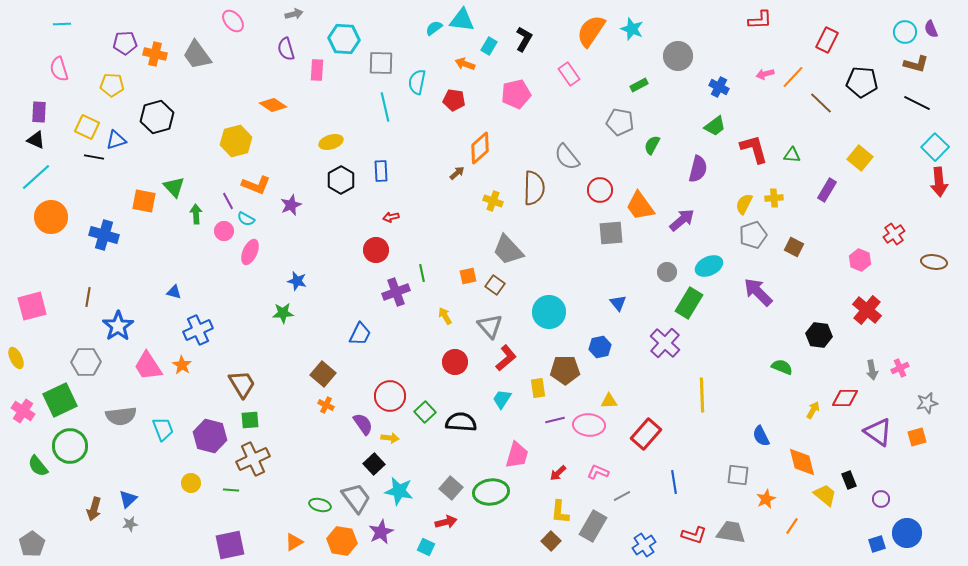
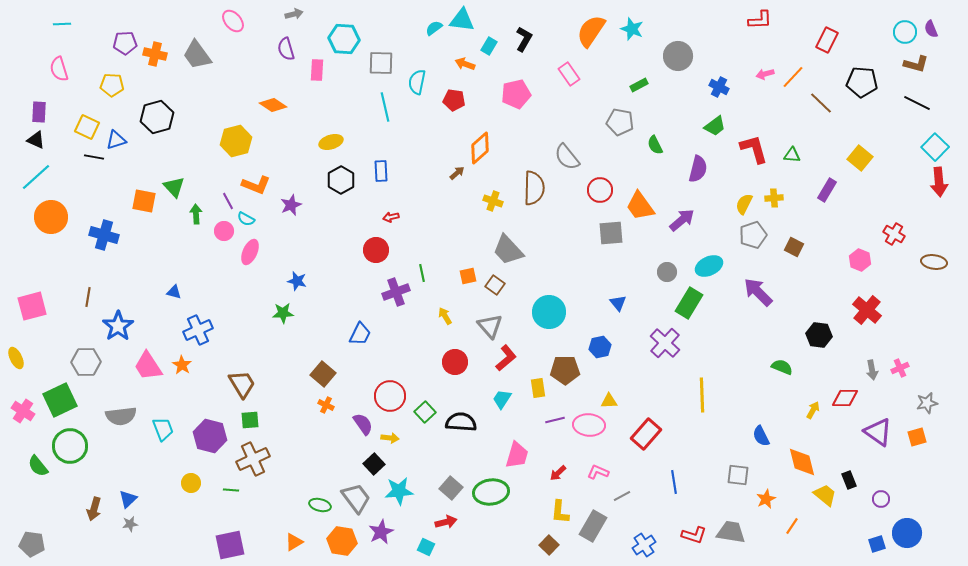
green semicircle at (652, 145): moved 3 px right; rotated 54 degrees counterclockwise
red cross at (894, 234): rotated 25 degrees counterclockwise
cyan star at (399, 491): rotated 16 degrees counterclockwise
brown square at (551, 541): moved 2 px left, 4 px down
gray pentagon at (32, 544): rotated 30 degrees counterclockwise
